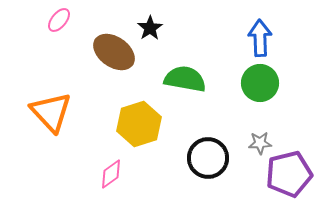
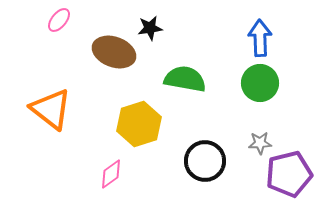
black star: rotated 25 degrees clockwise
brown ellipse: rotated 15 degrees counterclockwise
orange triangle: moved 3 px up; rotated 9 degrees counterclockwise
black circle: moved 3 px left, 3 px down
